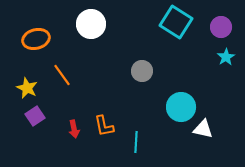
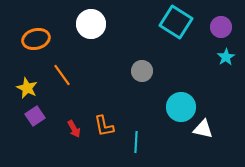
red arrow: rotated 18 degrees counterclockwise
